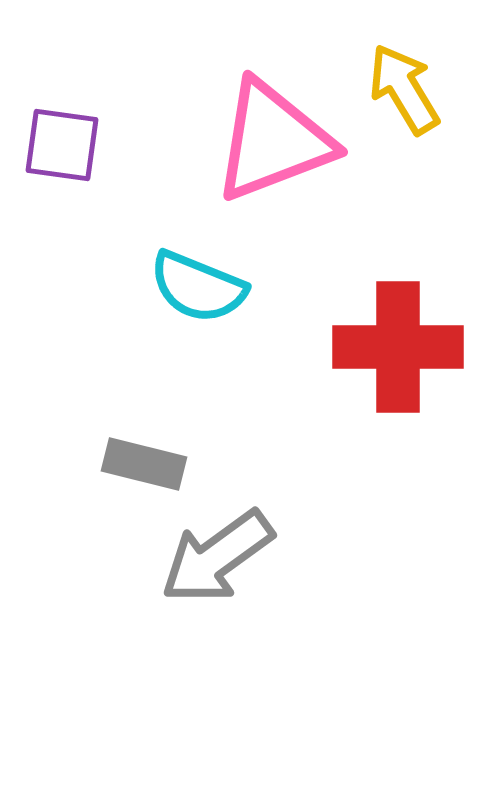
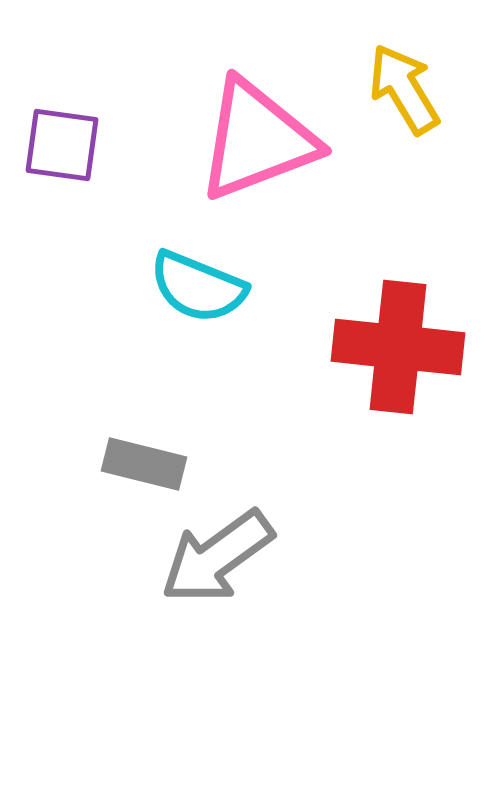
pink triangle: moved 16 px left, 1 px up
red cross: rotated 6 degrees clockwise
